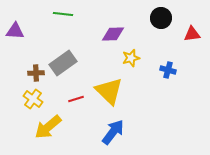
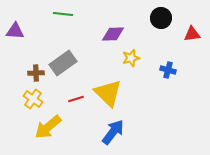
yellow triangle: moved 1 px left, 2 px down
